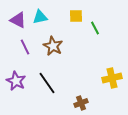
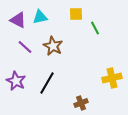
yellow square: moved 2 px up
purple line: rotated 21 degrees counterclockwise
black line: rotated 65 degrees clockwise
